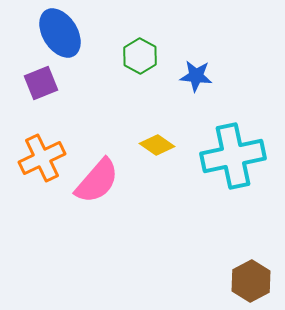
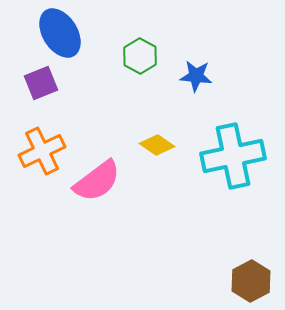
orange cross: moved 7 px up
pink semicircle: rotated 12 degrees clockwise
